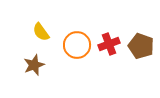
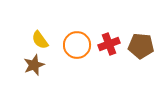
yellow semicircle: moved 1 px left, 8 px down
brown pentagon: rotated 15 degrees counterclockwise
